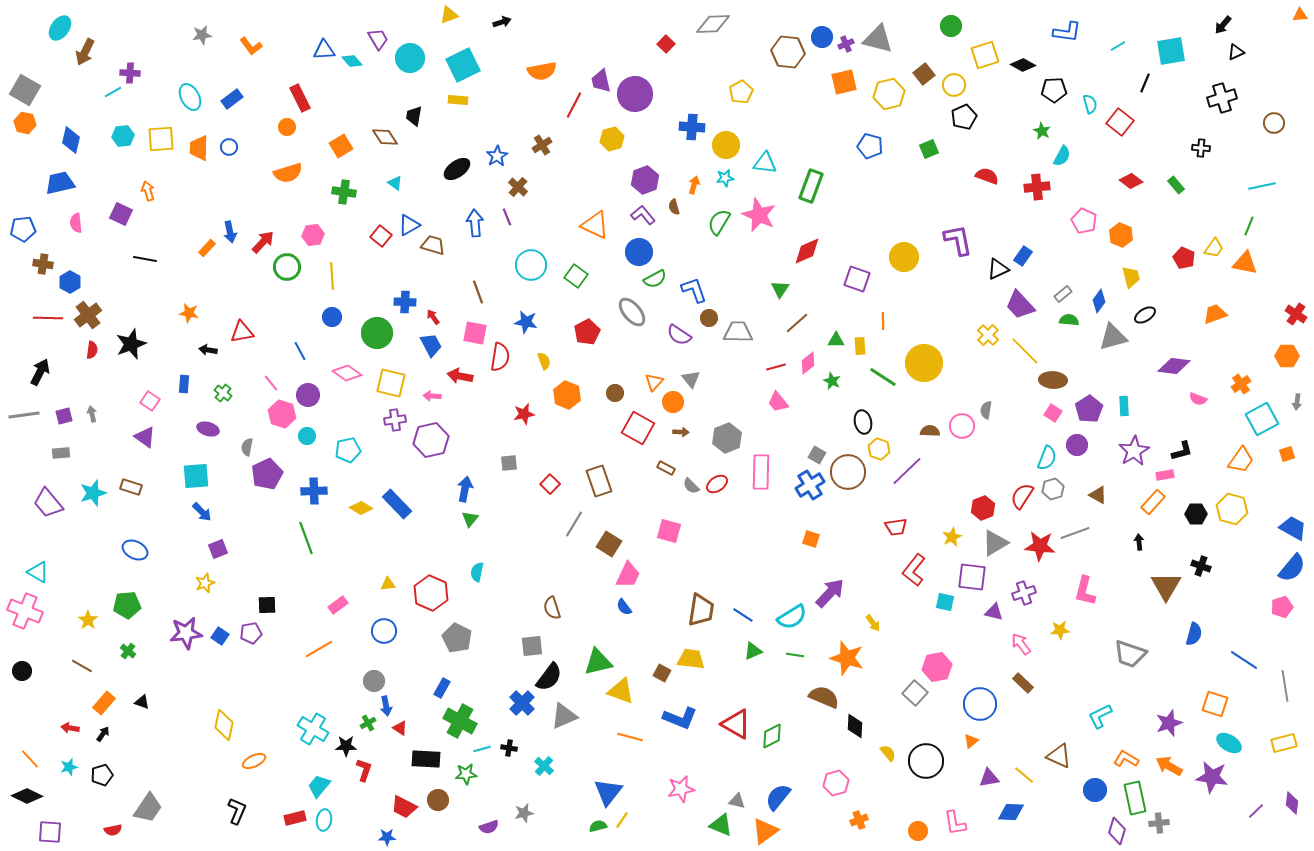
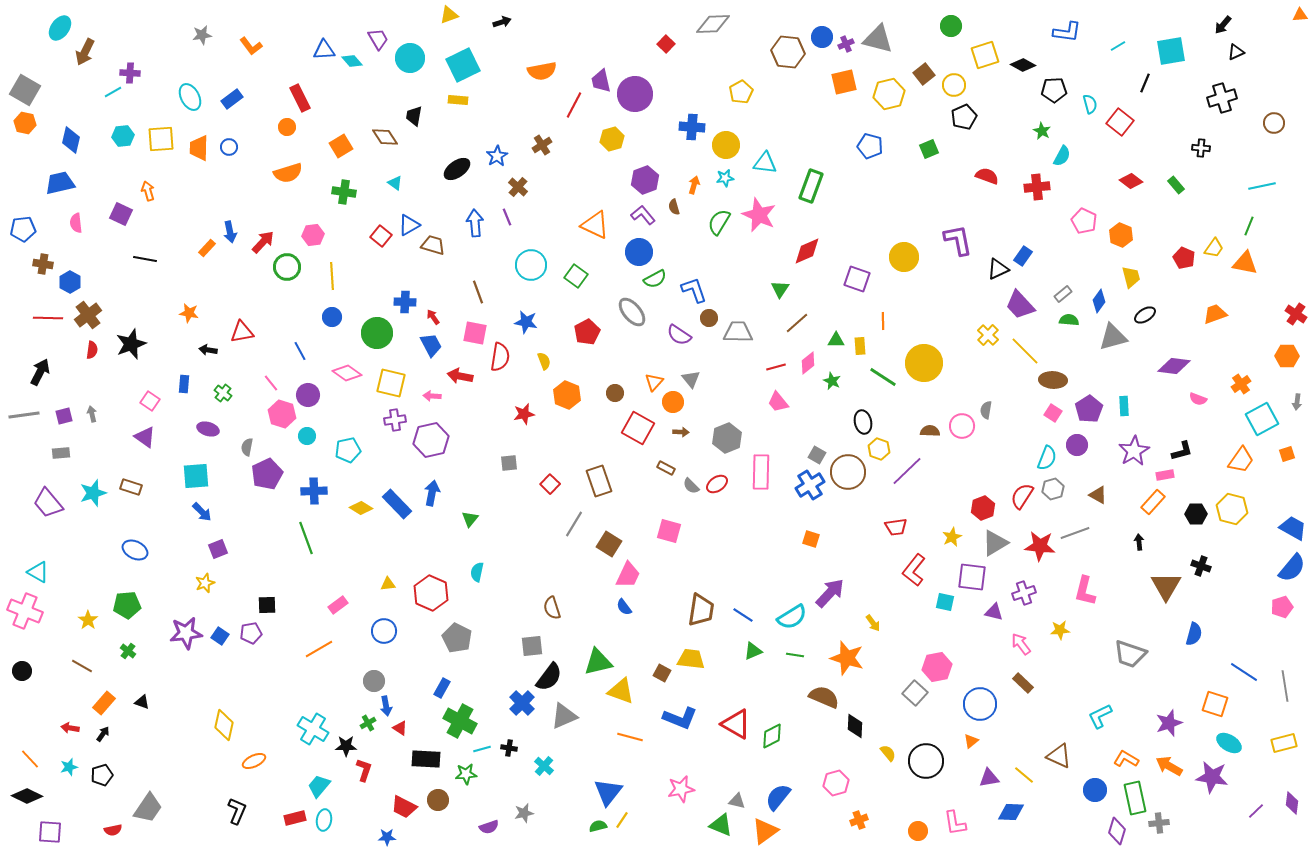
blue arrow at (465, 489): moved 33 px left, 4 px down
blue line at (1244, 660): moved 12 px down
